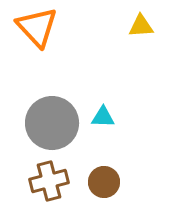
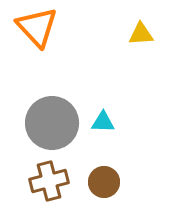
yellow triangle: moved 8 px down
cyan triangle: moved 5 px down
